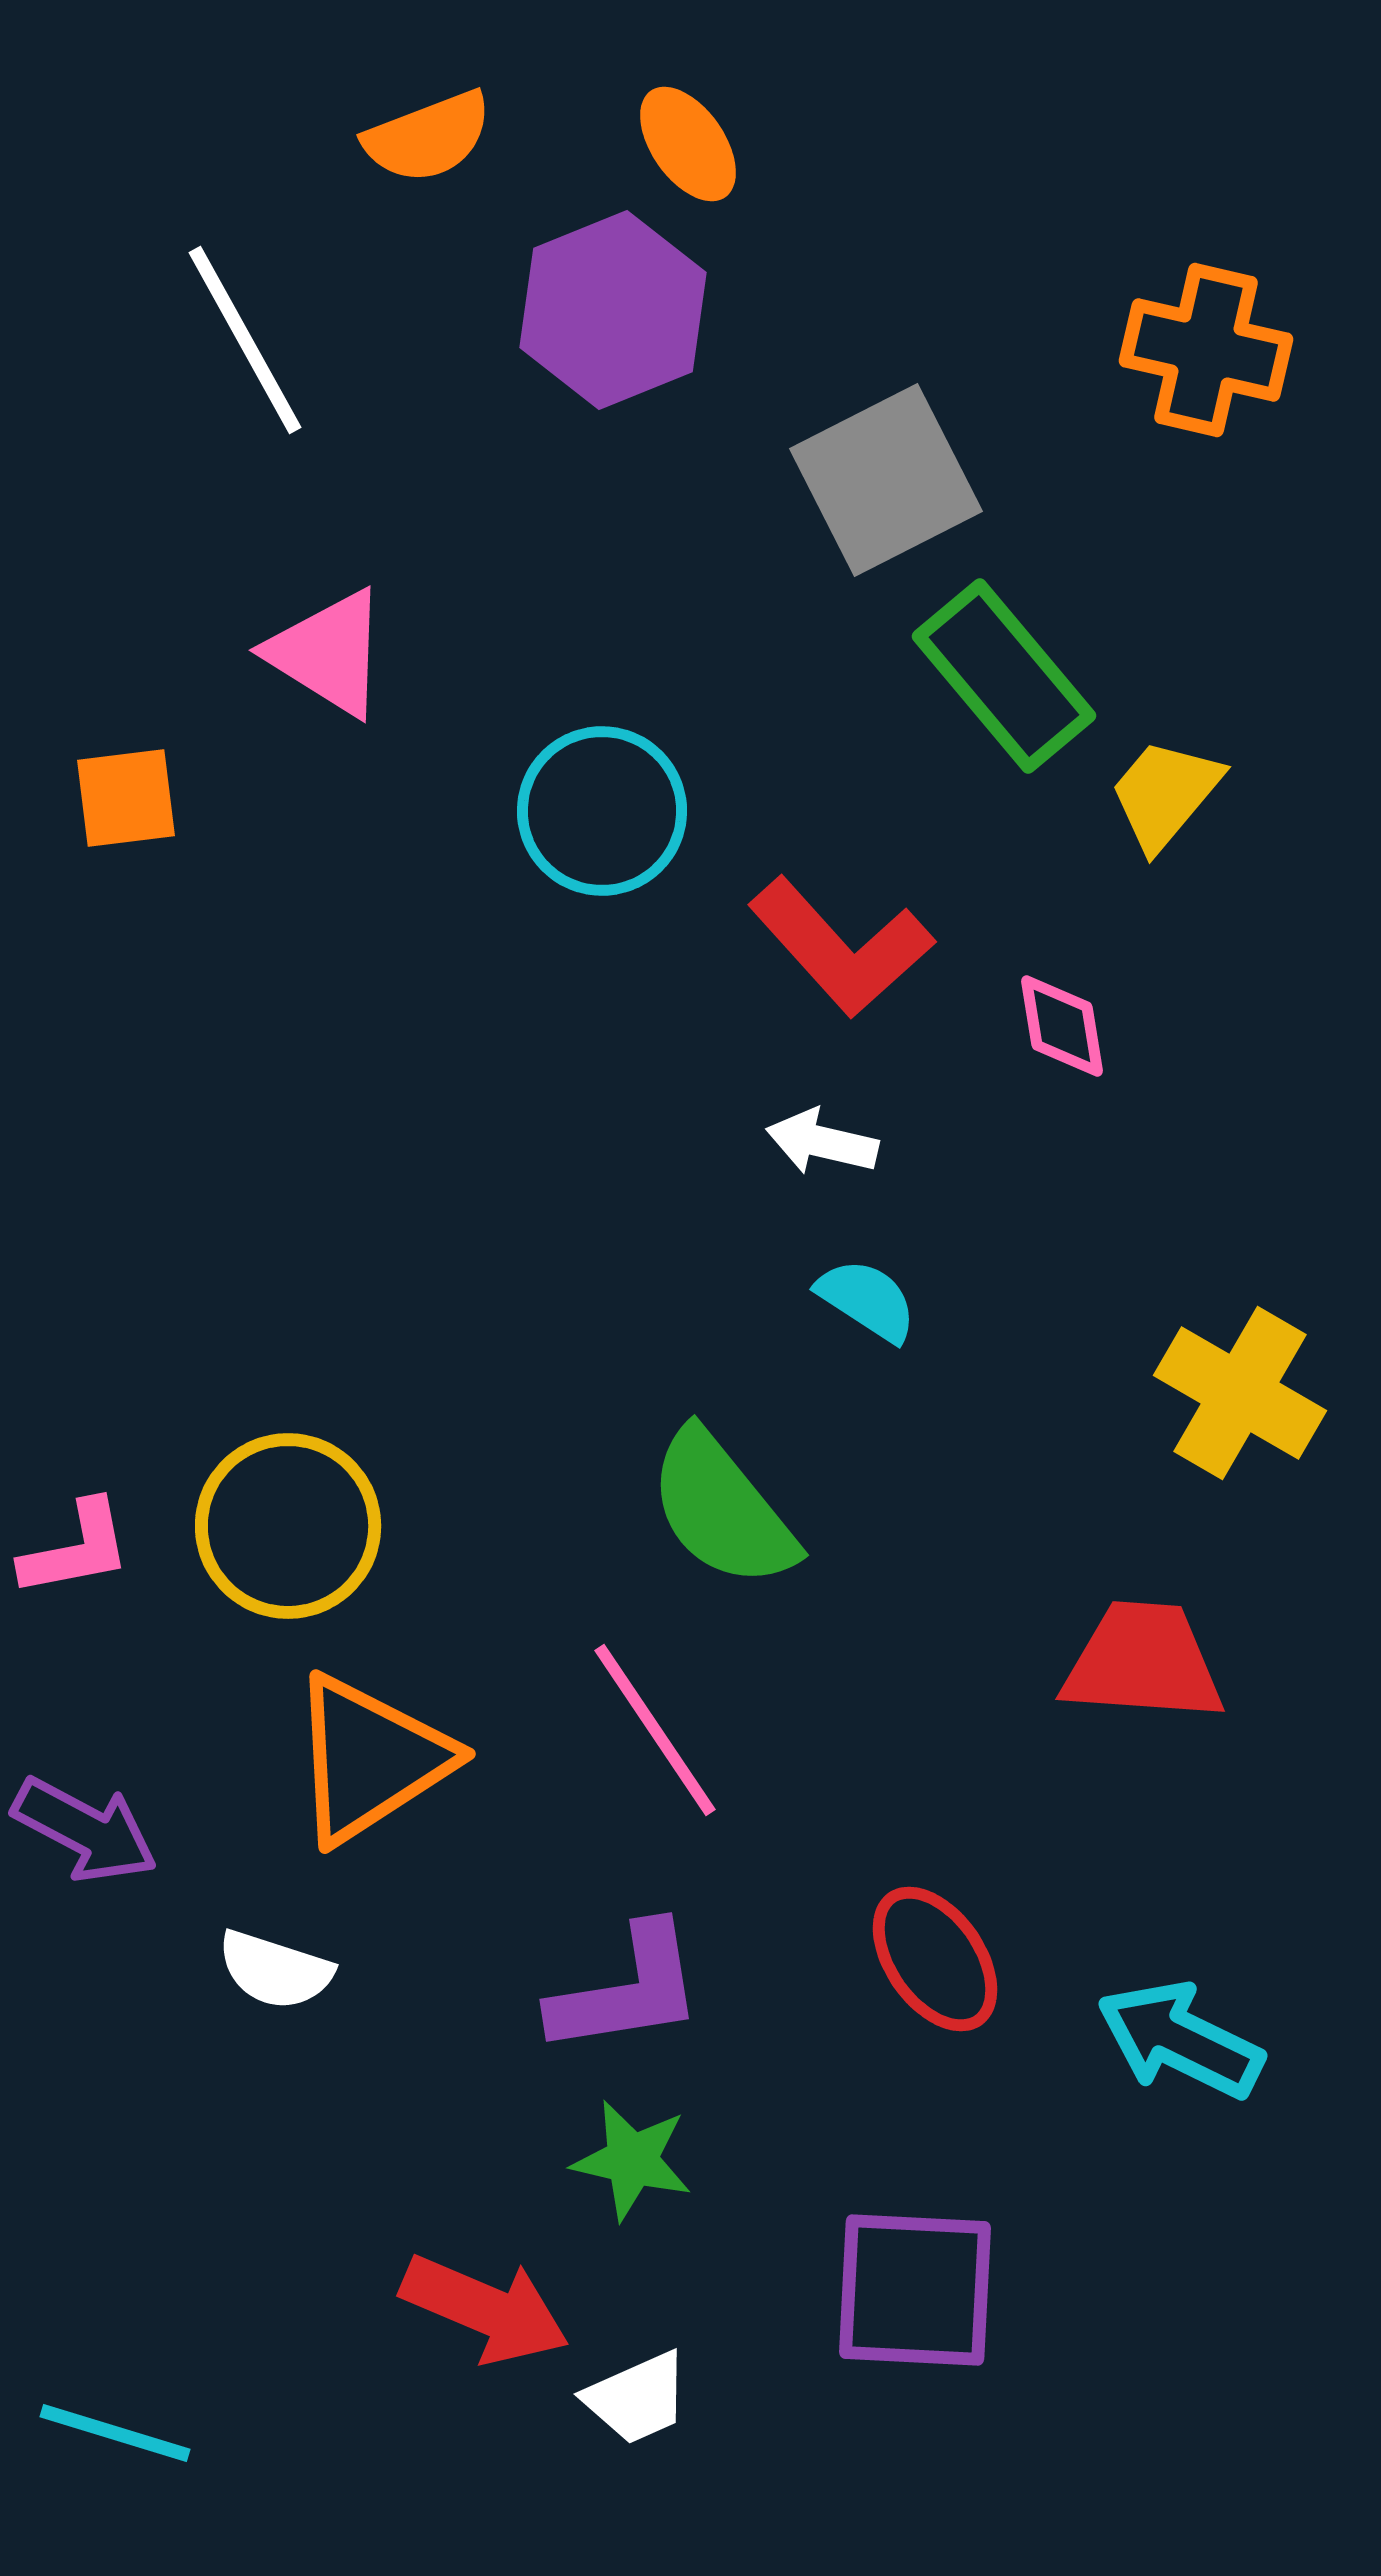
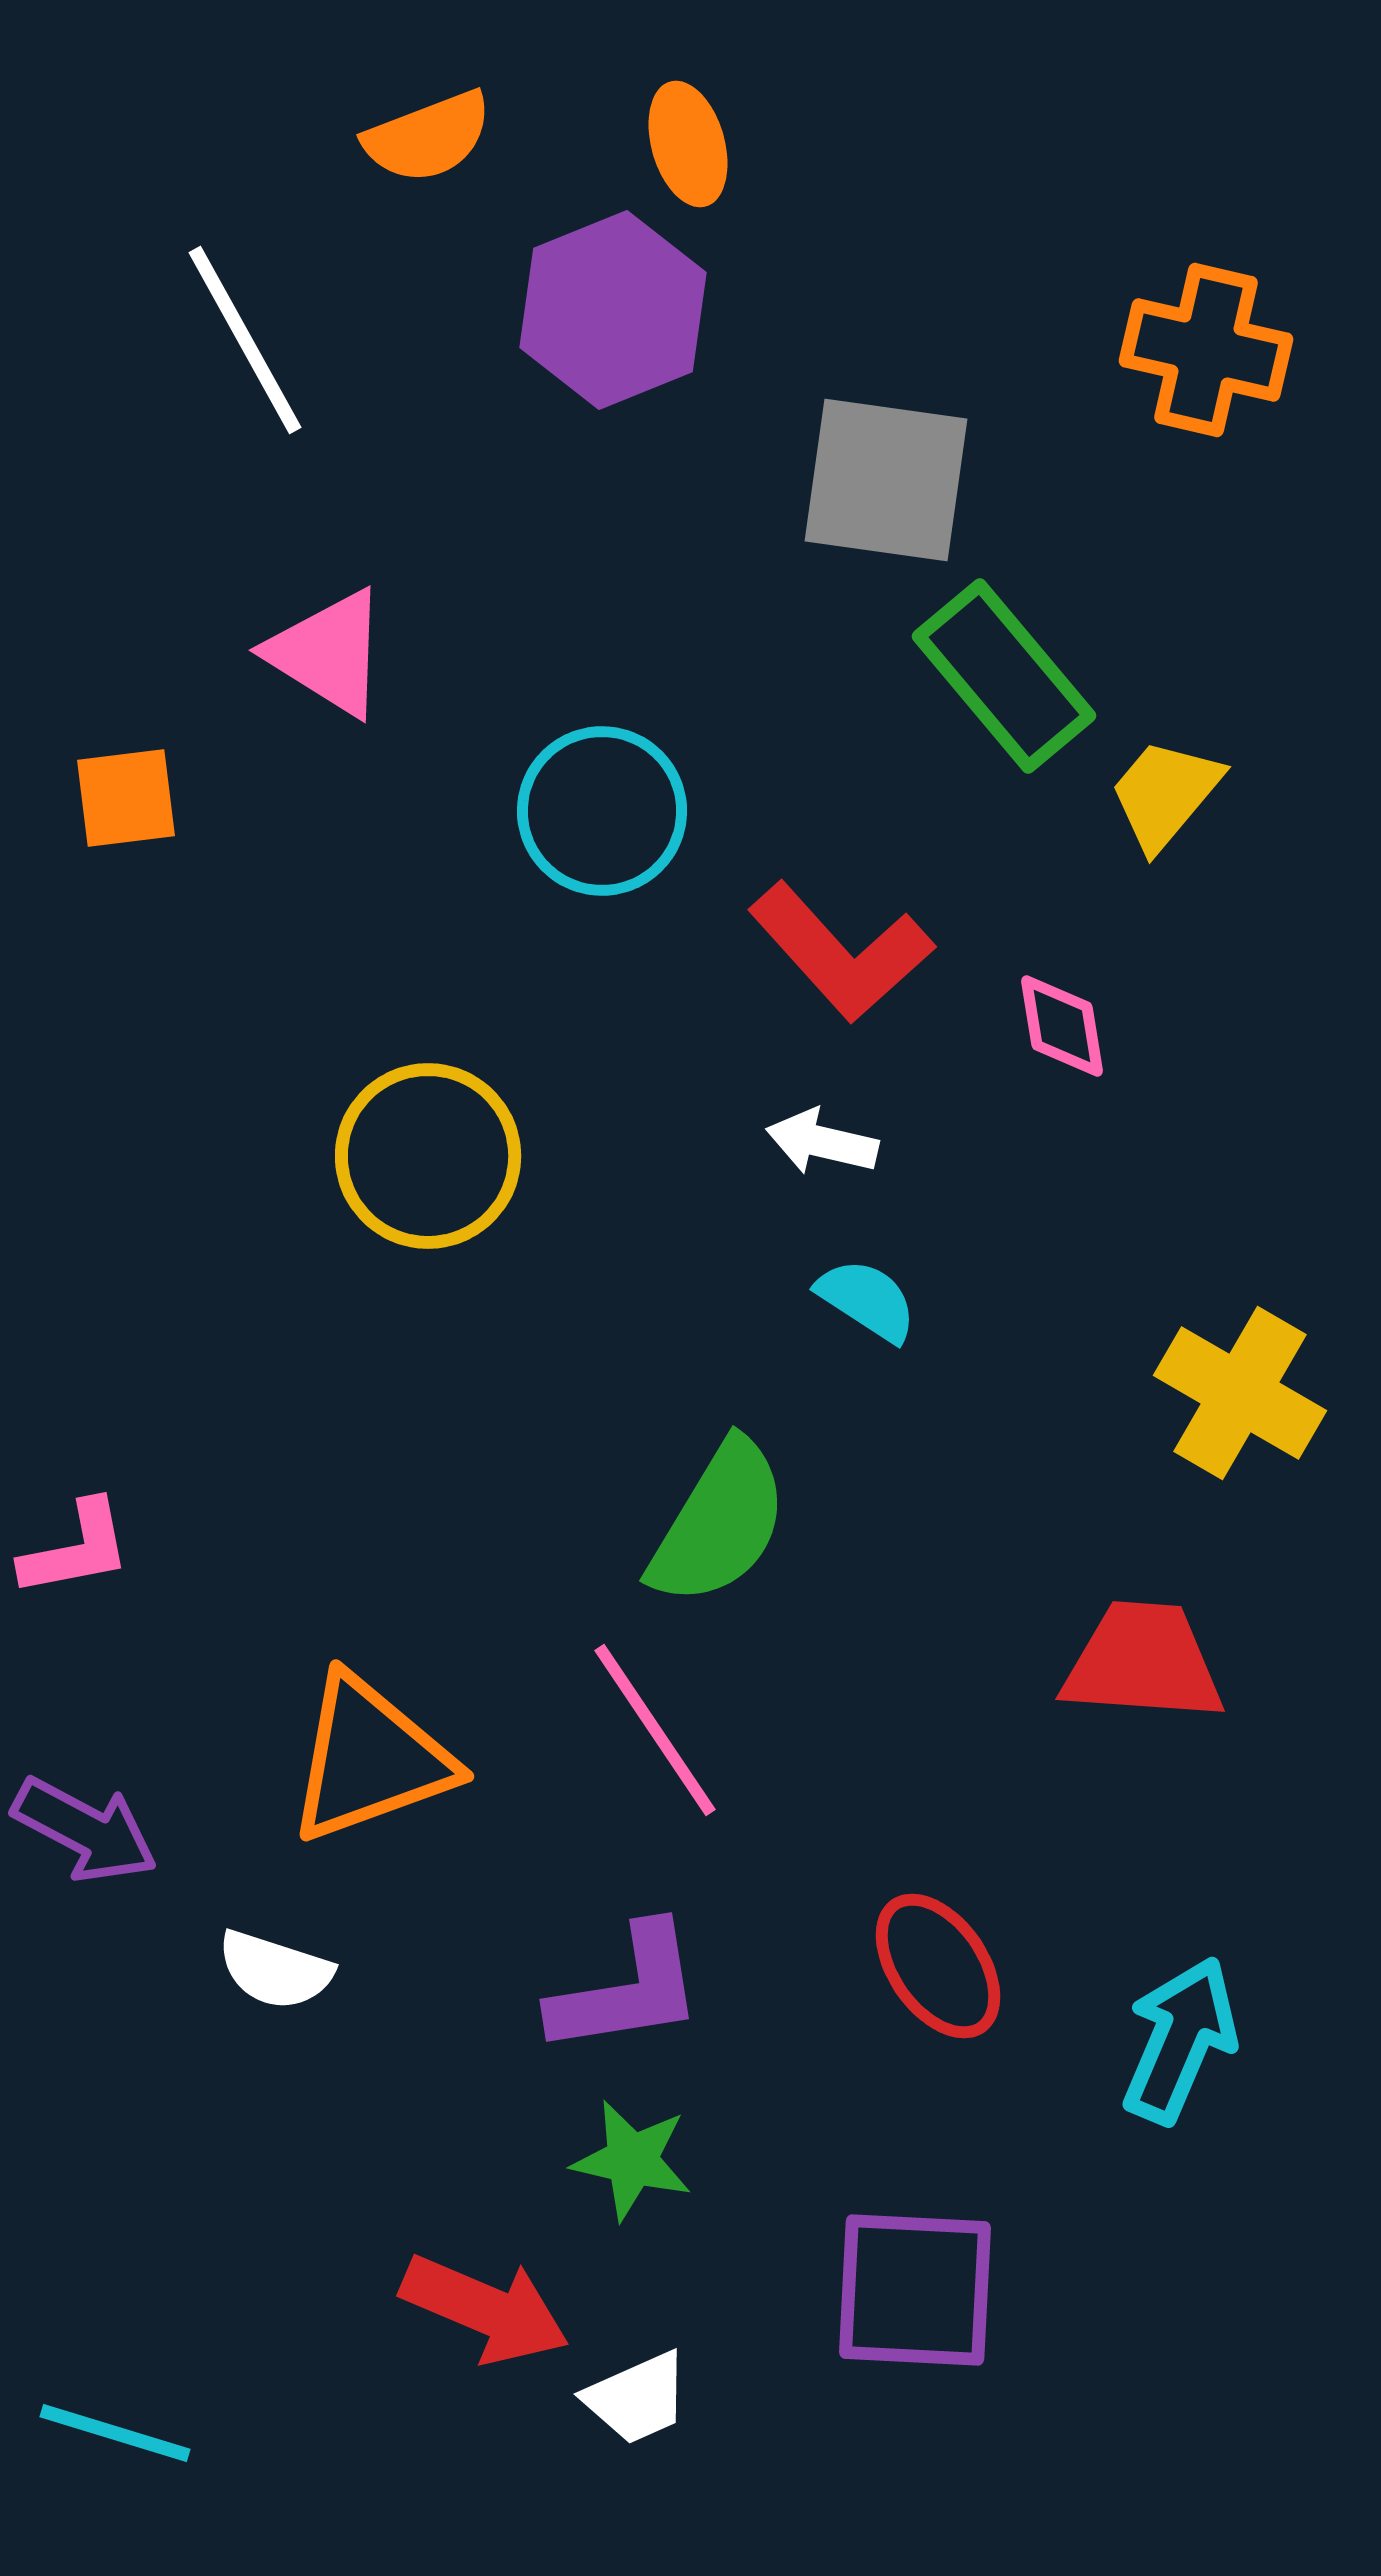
orange ellipse: rotated 19 degrees clockwise
gray square: rotated 35 degrees clockwise
red L-shape: moved 5 px down
green semicircle: moved 3 px left, 14 px down; rotated 110 degrees counterclockwise
yellow circle: moved 140 px right, 370 px up
orange triangle: rotated 13 degrees clockwise
red ellipse: moved 3 px right, 7 px down
cyan arrow: rotated 87 degrees clockwise
